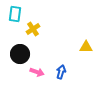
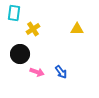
cyan rectangle: moved 1 px left, 1 px up
yellow triangle: moved 9 px left, 18 px up
blue arrow: rotated 128 degrees clockwise
